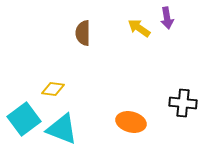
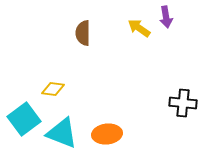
purple arrow: moved 1 px left, 1 px up
orange ellipse: moved 24 px left, 12 px down; rotated 20 degrees counterclockwise
cyan triangle: moved 4 px down
